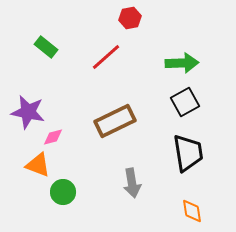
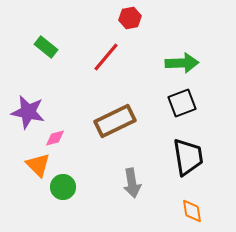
red line: rotated 8 degrees counterclockwise
black square: moved 3 px left, 1 px down; rotated 8 degrees clockwise
pink diamond: moved 2 px right, 1 px down
black trapezoid: moved 4 px down
orange triangle: rotated 24 degrees clockwise
green circle: moved 5 px up
